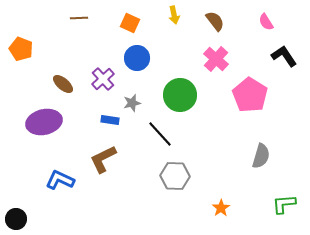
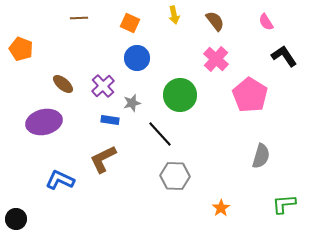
purple cross: moved 7 px down
